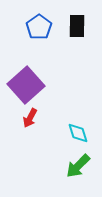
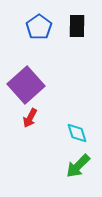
cyan diamond: moved 1 px left
